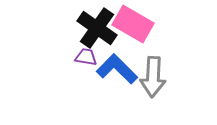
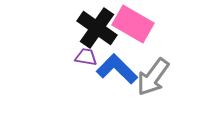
gray arrow: rotated 33 degrees clockwise
